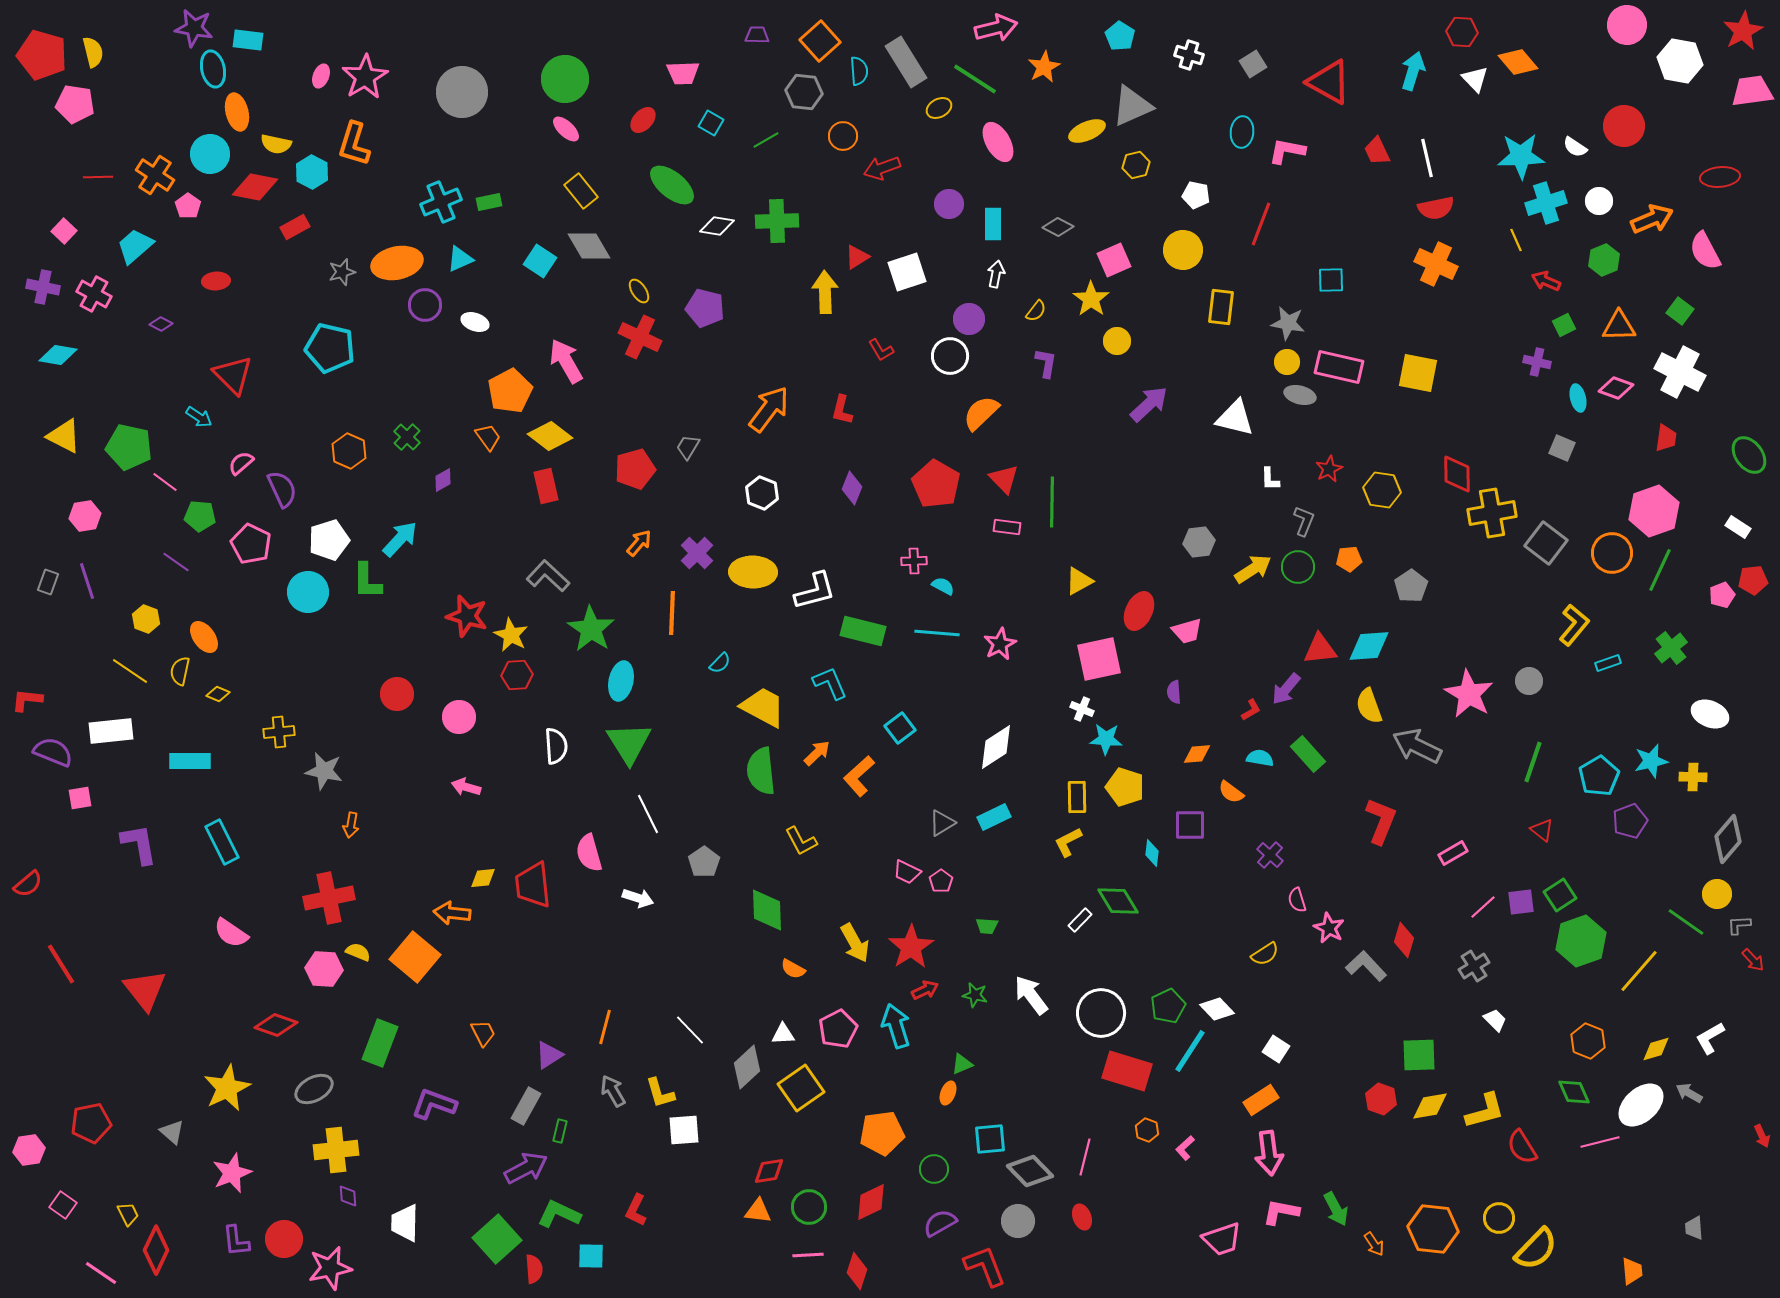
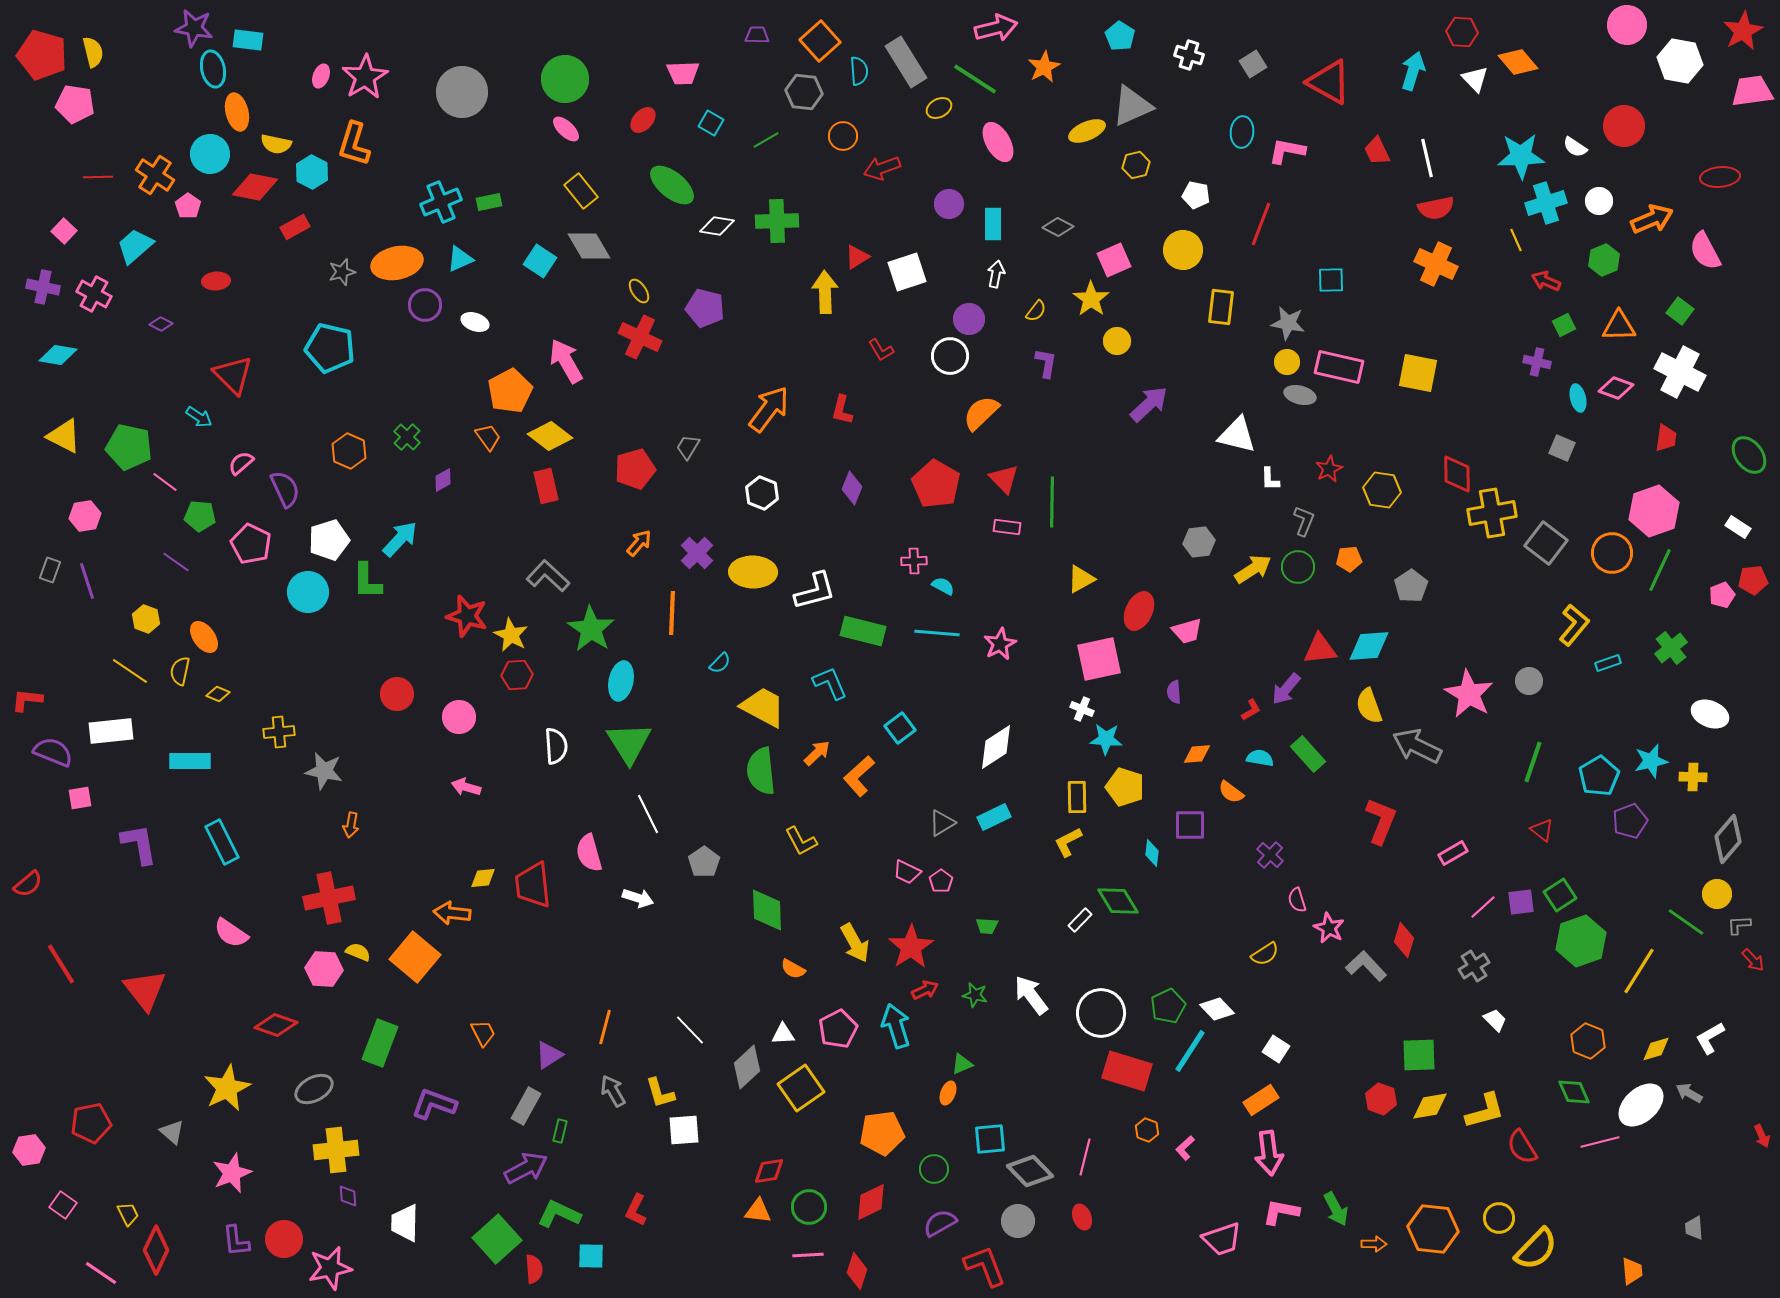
white triangle at (1235, 418): moved 2 px right, 17 px down
purple semicircle at (282, 489): moved 3 px right
yellow triangle at (1079, 581): moved 2 px right, 2 px up
gray rectangle at (48, 582): moved 2 px right, 12 px up
yellow line at (1639, 971): rotated 9 degrees counterclockwise
orange arrow at (1374, 1244): rotated 55 degrees counterclockwise
